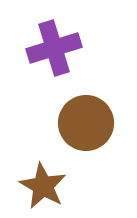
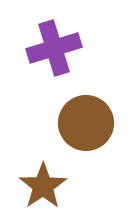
brown star: rotated 9 degrees clockwise
